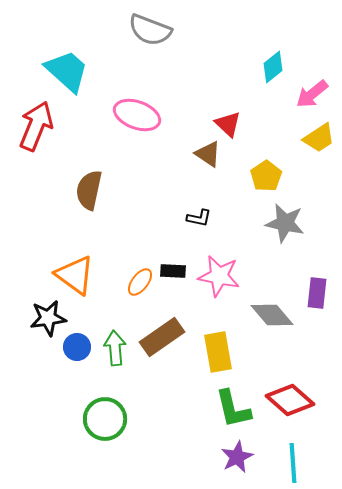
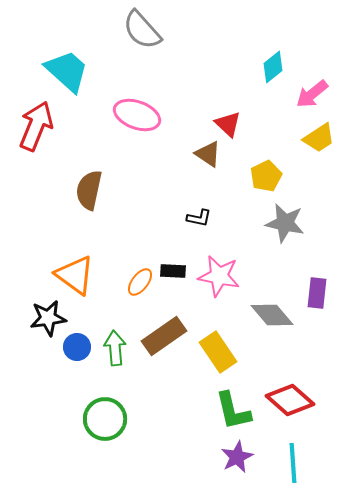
gray semicircle: moved 8 px left; rotated 27 degrees clockwise
yellow pentagon: rotated 8 degrees clockwise
brown rectangle: moved 2 px right, 1 px up
yellow rectangle: rotated 24 degrees counterclockwise
green L-shape: moved 2 px down
